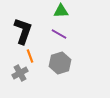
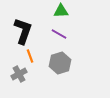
gray cross: moved 1 px left, 1 px down
